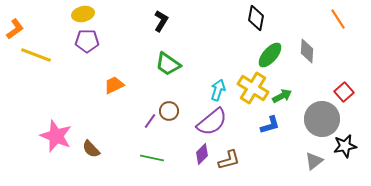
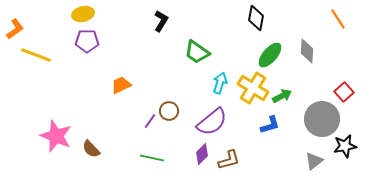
green trapezoid: moved 29 px right, 12 px up
orange trapezoid: moved 7 px right
cyan arrow: moved 2 px right, 7 px up
